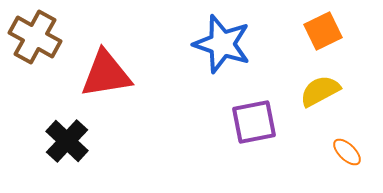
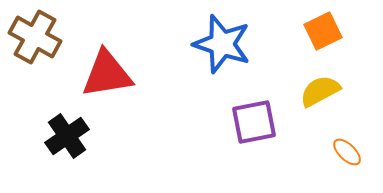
red triangle: moved 1 px right
black cross: moved 5 px up; rotated 12 degrees clockwise
